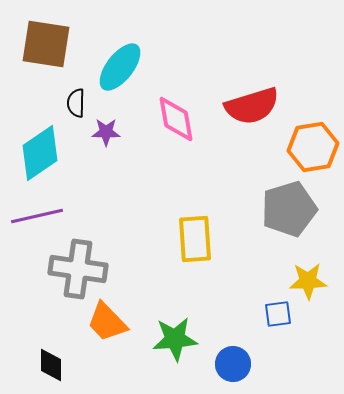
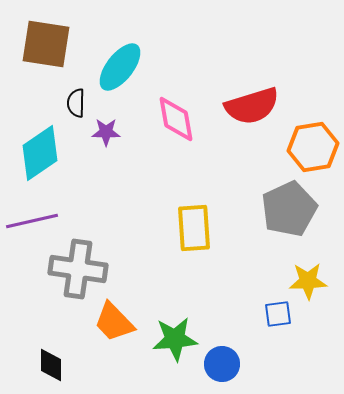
gray pentagon: rotated 8 degrees counterclockwise
purple line: moved 5 px left, 5 px down
yellow rectangle: moved 1 px left, 11 px up
orange trapezoid: moved 7 px right
blue circle: moved 11 px left
